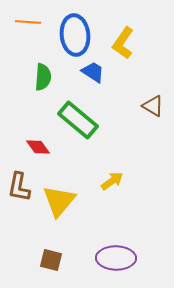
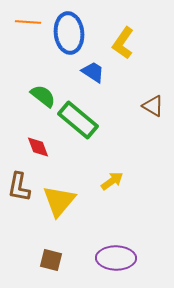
blue ellipse: moved 6 px left, 2 px up
green semicircle: moved 19 px down; rotated 56 degrees counterclockwise
red diamond: rotated 15 degrees clockwise
